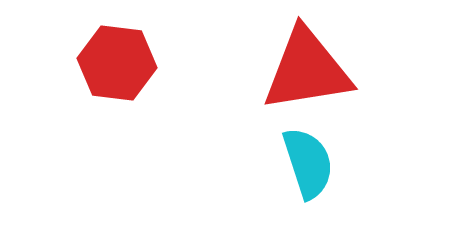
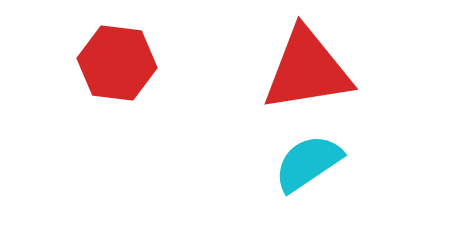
cyan semicircle: rotated 106 degrees counterclockwise
